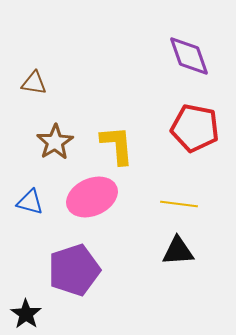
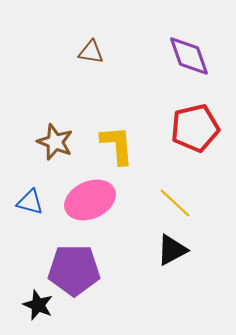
brown triangle: moved 57 px right, 31 px up
red pentagon: rotated 24 degrees counterclockwise
brown star: rotated 18 degrees counterclockwise
pink ellipse: moved 2 px left, 3 px down
yellow line: moved 4 px left, 1 px up; rotated 36 degrees clockwise
black triangle: moved 6 px left, 1 px up; rotated 24 degrees counterclockwise
purple pentagon: rotated 18 degrees clockwise
black star: moved 12 px right, 9 px up; rotated 12 degrees counterclockwise
